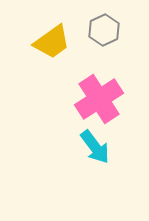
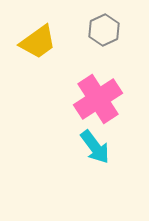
yellow trapezoid: moved 14 px left
pink cross: moved 1 px left
